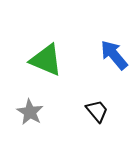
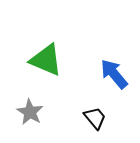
blue arrow: moved 19 px down
black trapezoid: moved 2 px left, 7 px down
